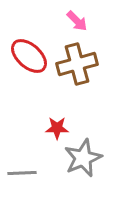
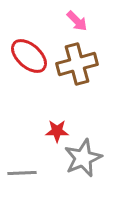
red star: moved 3 px down
